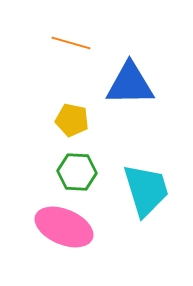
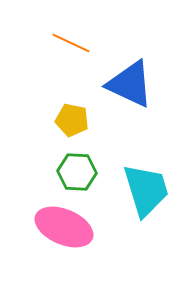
orange line: rotated 9 degrees clockwise
blue triangle: rotated 26 degrees clockwise
